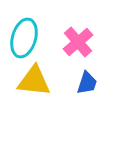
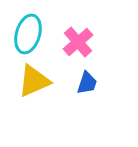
cyan ellipse: moved 4 px right, 4 px up
yellow triangle: rotated 30 degrees counterclockwise
